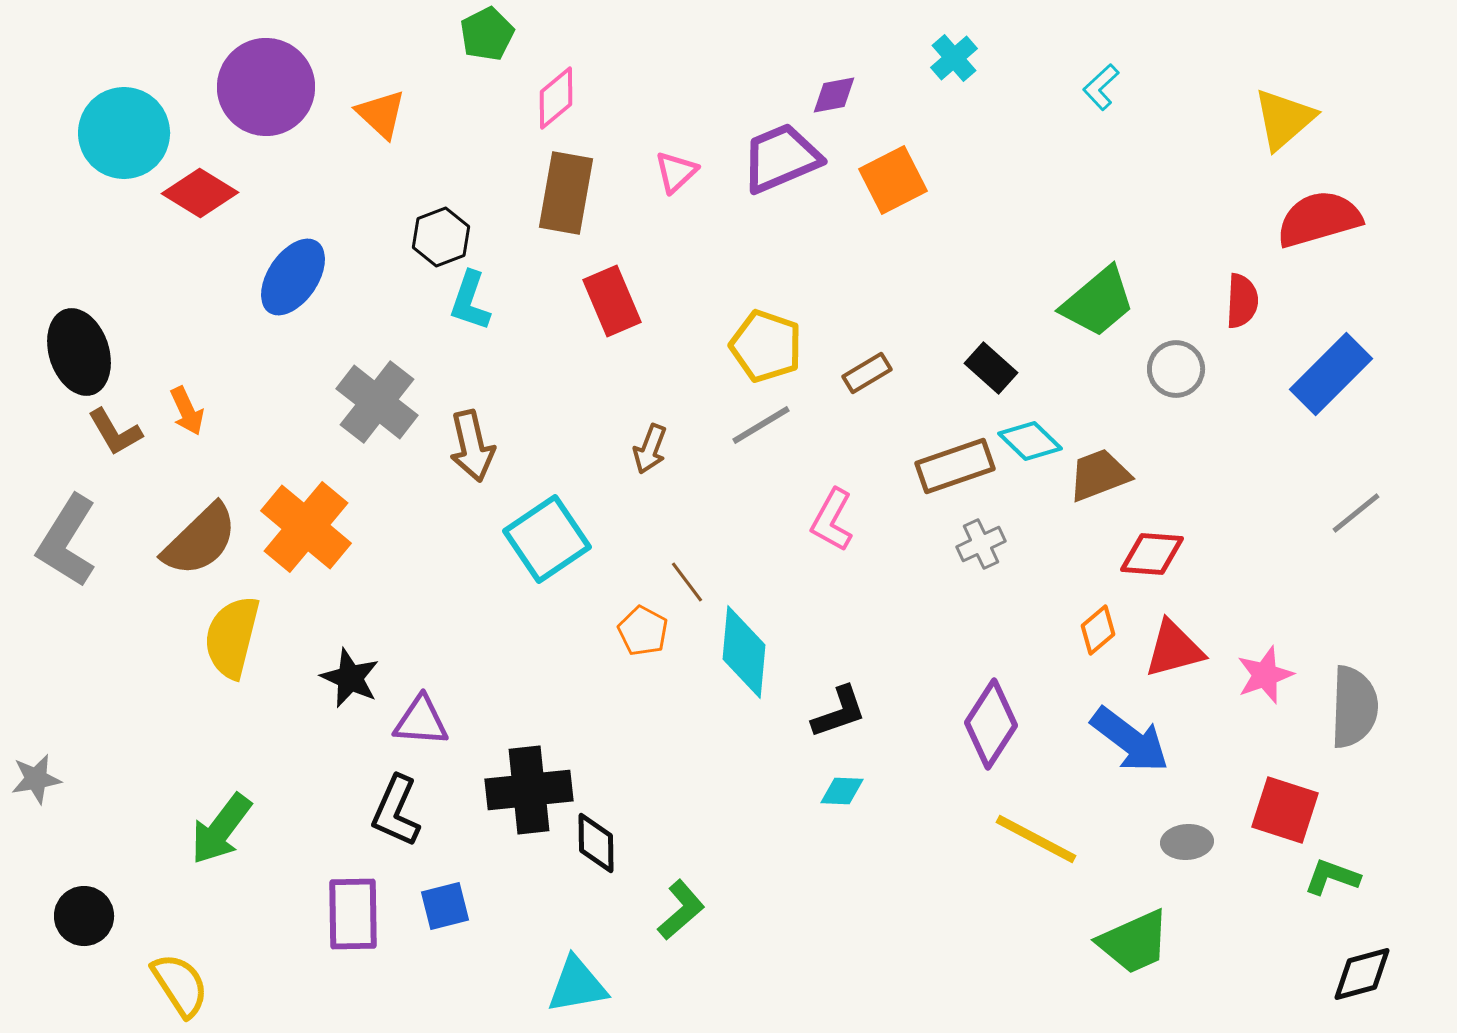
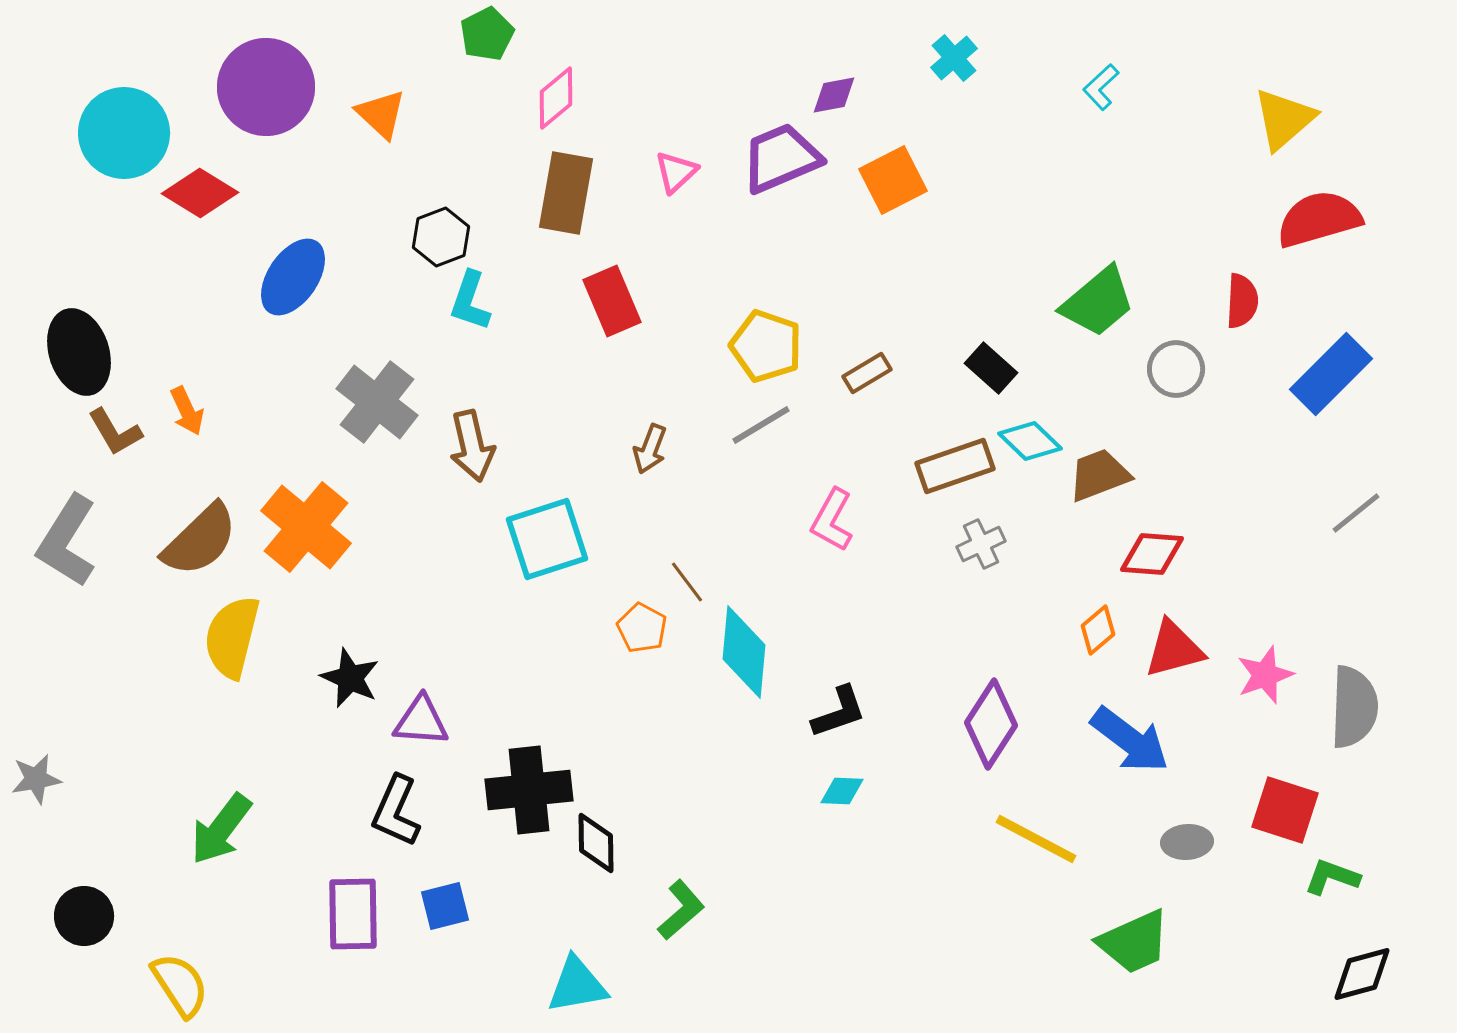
cyan square at (547, 539): rotated 16 degrees clockwise
orange pentagon at (643, 631): moved 1 px left, 3 px up
